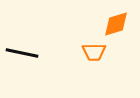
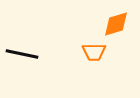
black line: moved 1 px down
